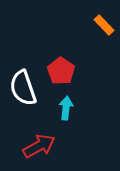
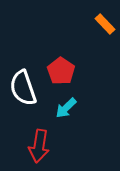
orange rectangle: moved 1 px right, 1 px up
cyan arrow: rotated 140 degrees counterclockwise
red arrow: rotated 128 degrees clockwise
